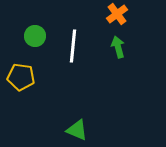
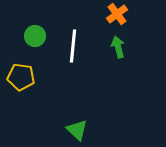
green triangle: rotated 20 degrees clockwise
